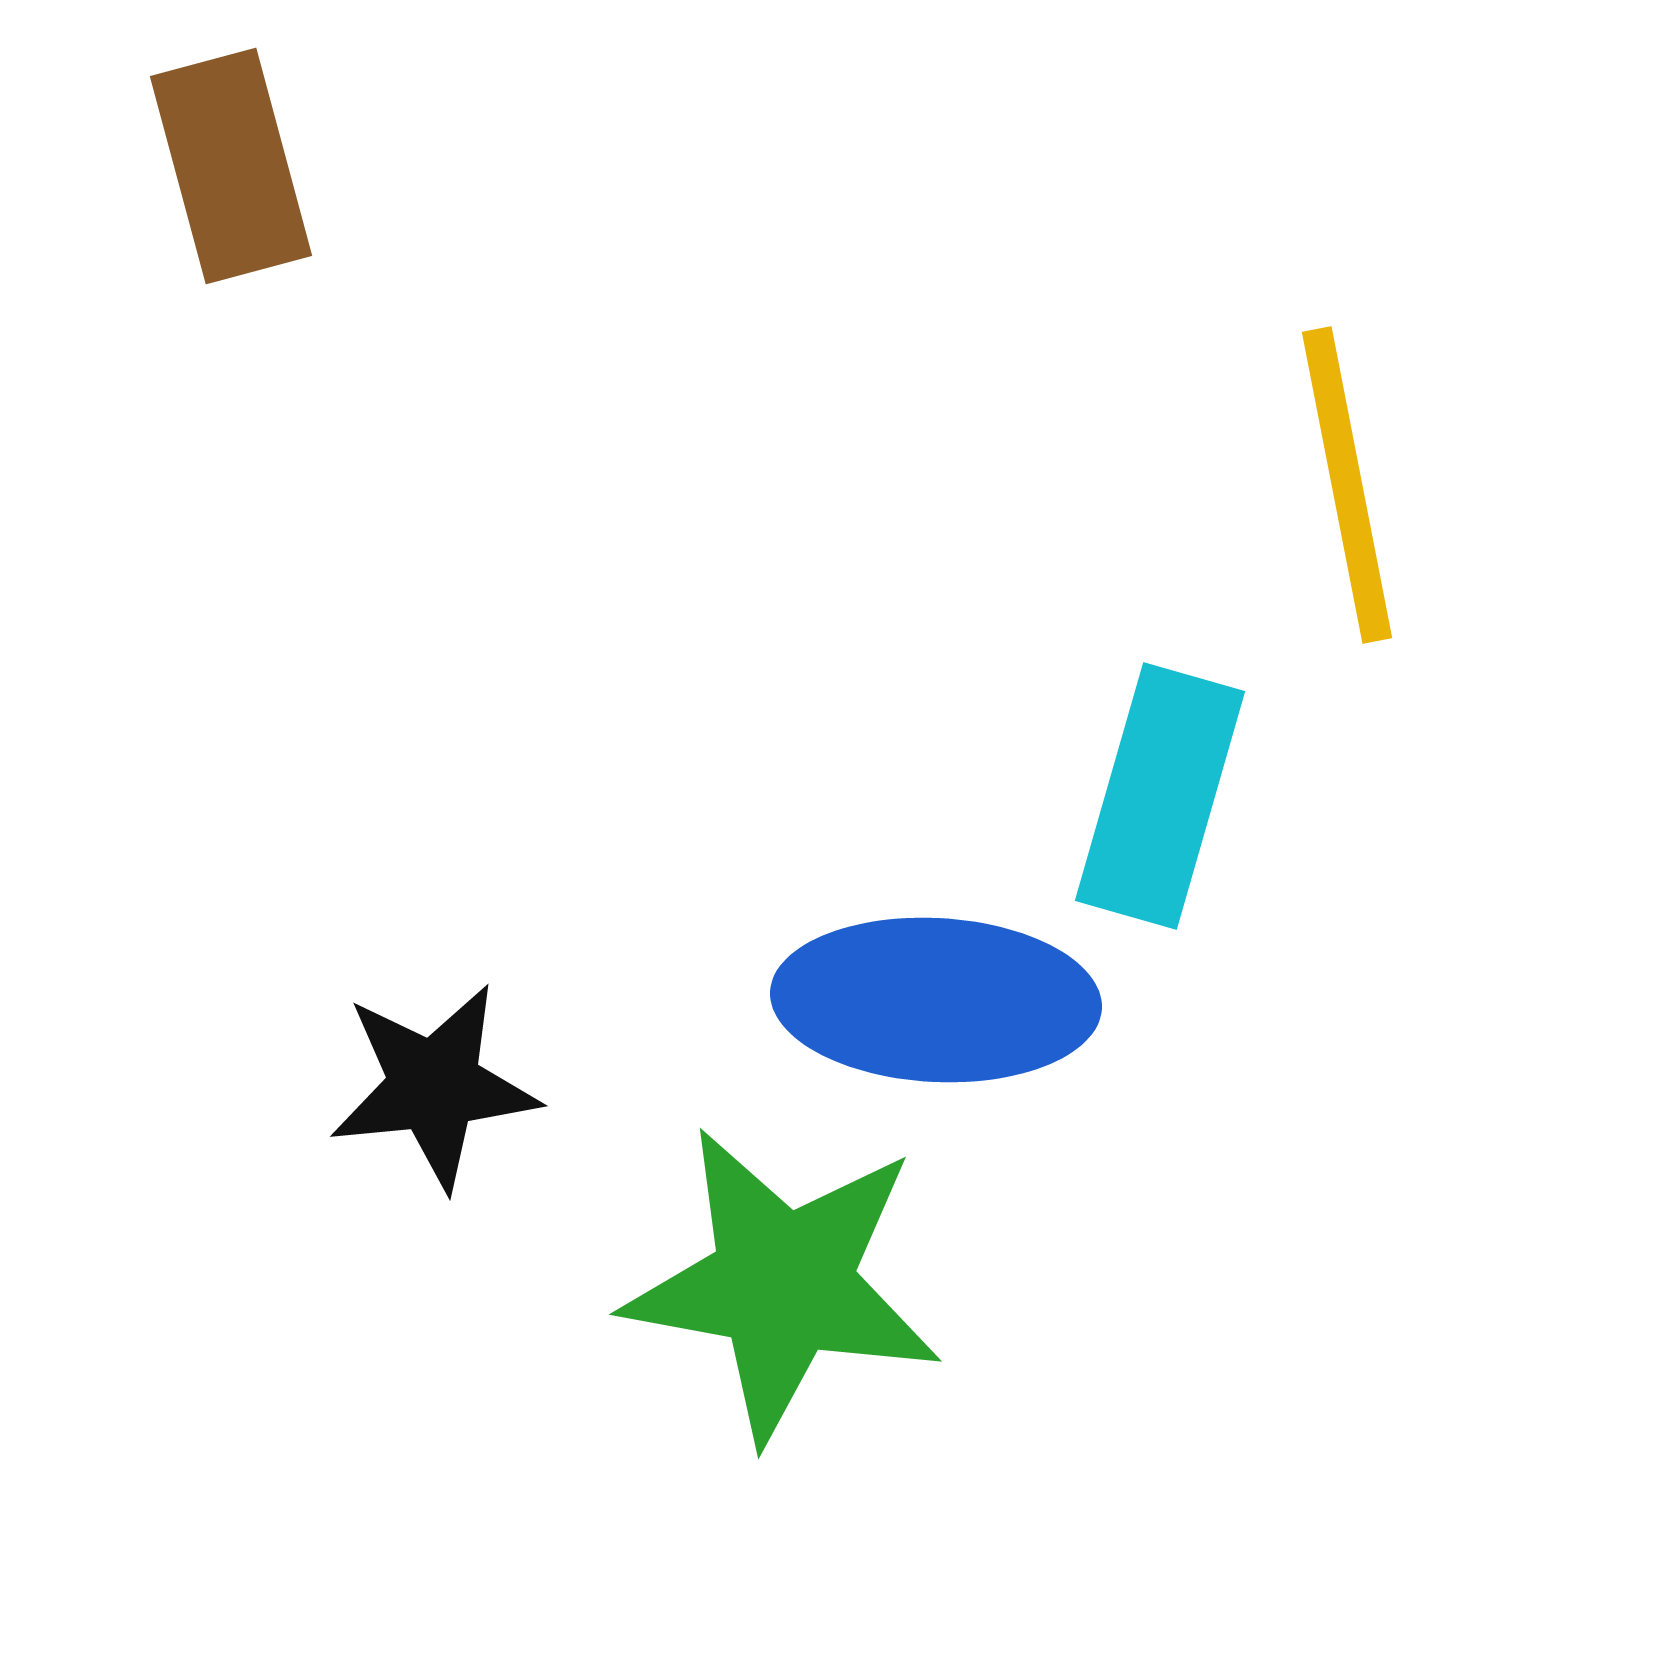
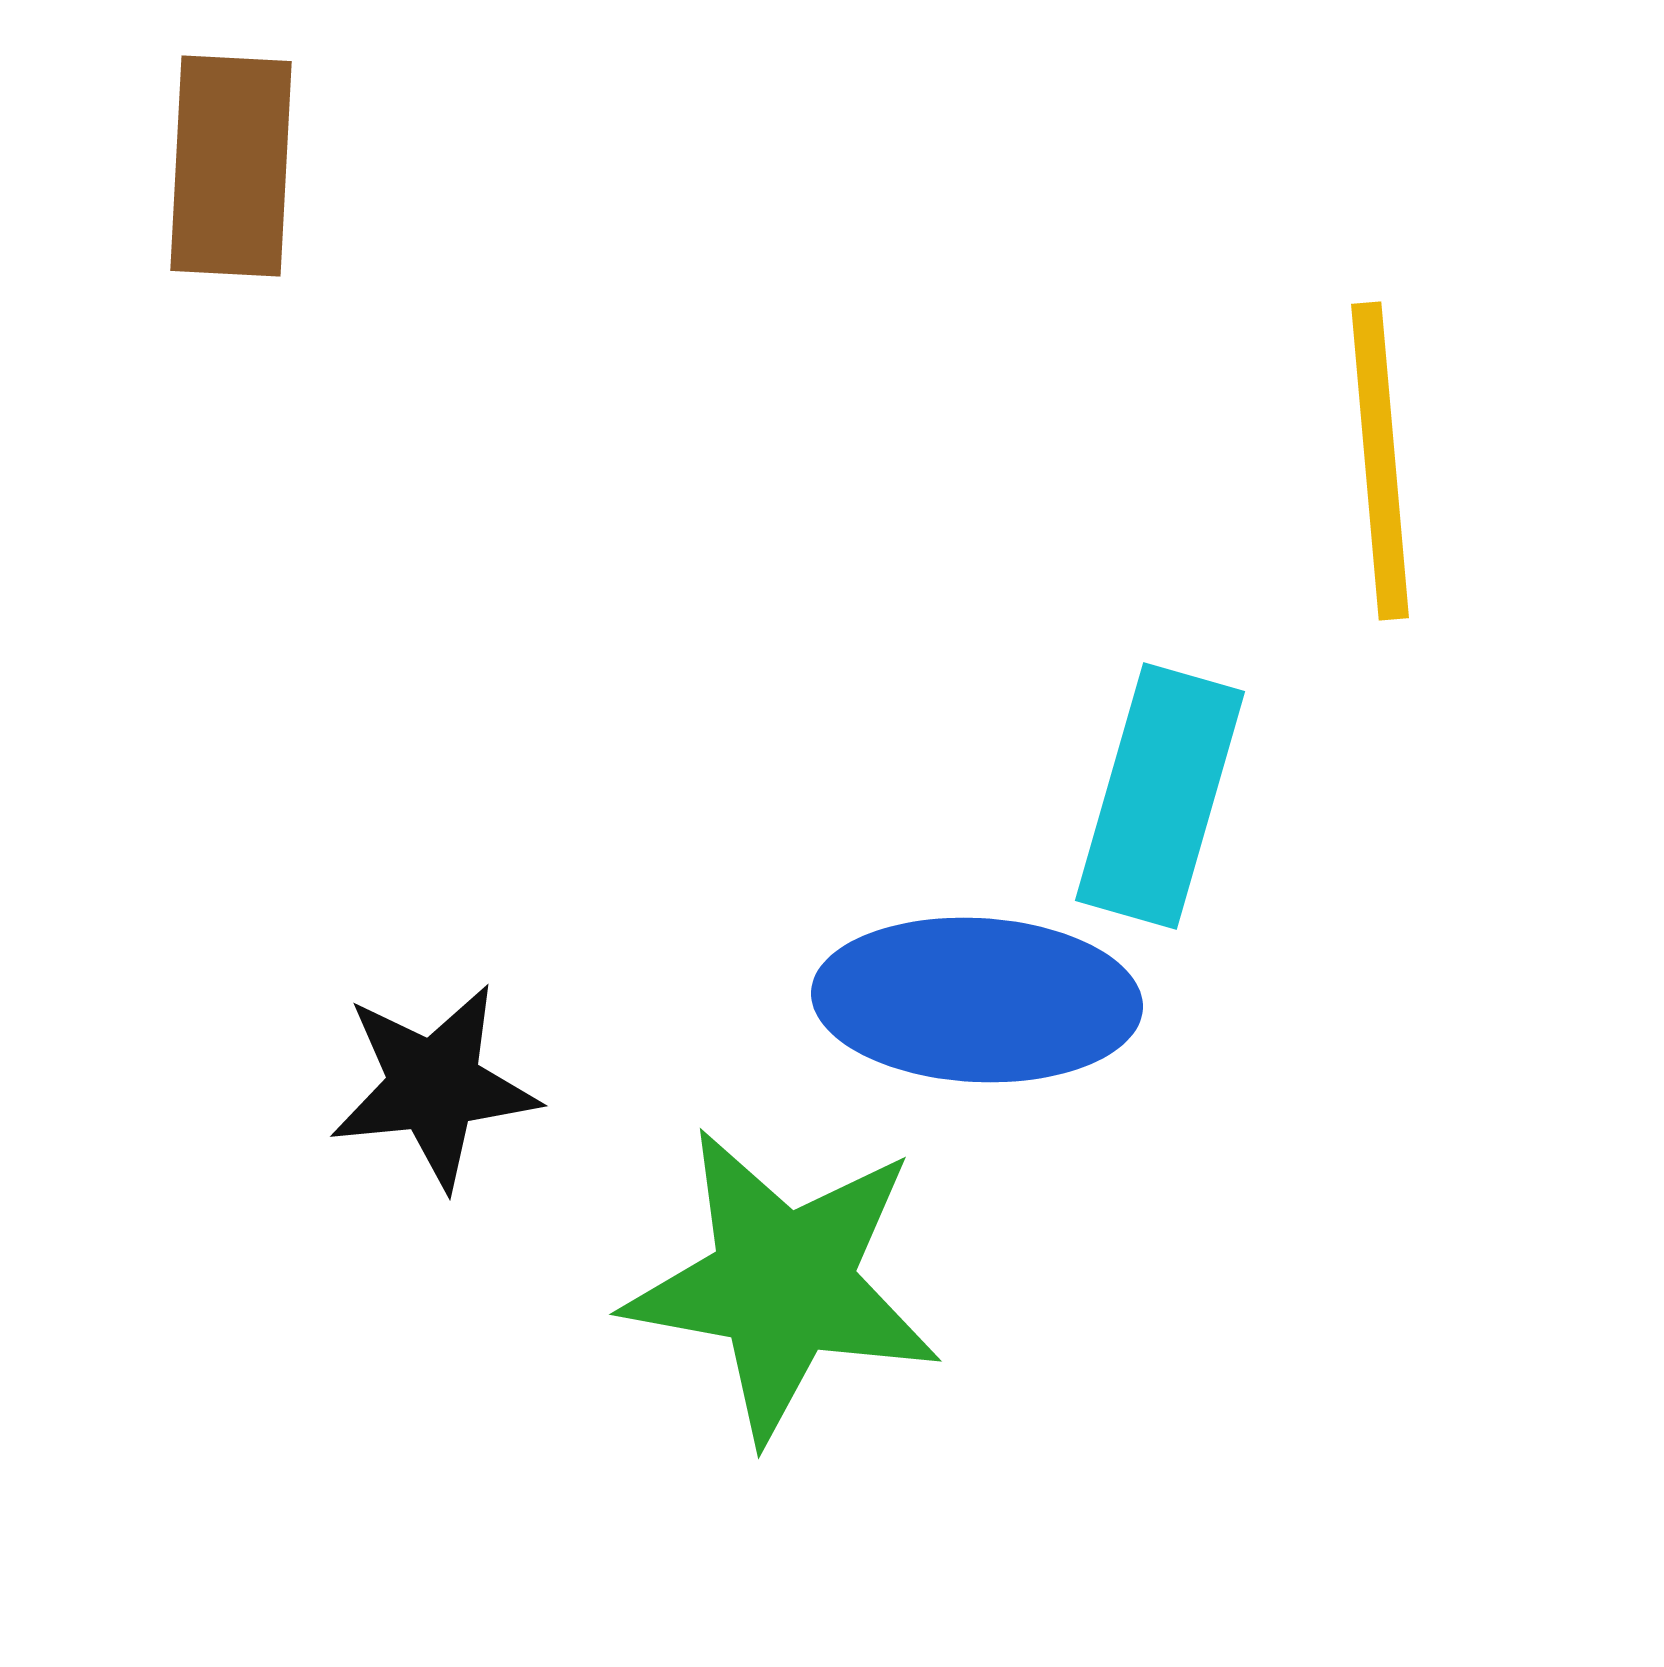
brown rectangle: rotated 18 degrees clockwise
yellow line: moved 33 px right, 24 px up; rotated 6 degrees clockwise
blue ellipse: moved 41 px right
